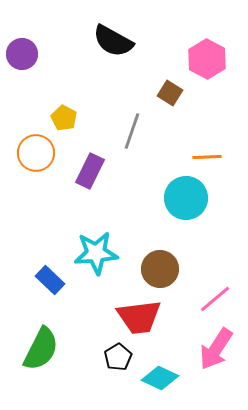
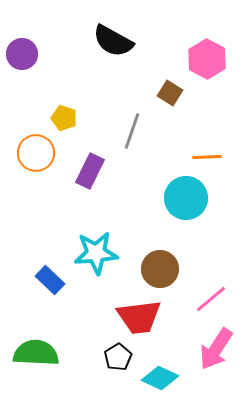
yellow pentagon: rotated 10 degrees counterclockwise
pink line: moved 4 px left
green semicircle: moved 5 px left, 4 px down; rotated 114 degrees counterclockwise
